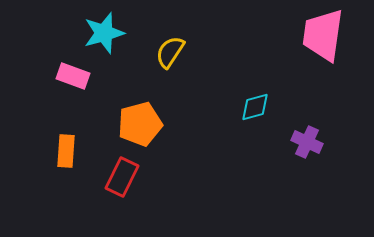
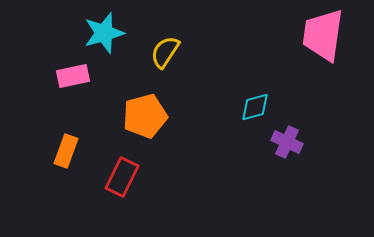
yellow semicircle: moved 5 px left
pink rectangle: rotated 32 degrees counterclockwise
orange pentagon: moved 5 px right, 8 px up
purple cross: moved 20 px left
orange rectangle: rotated 16 degrees clockwise
